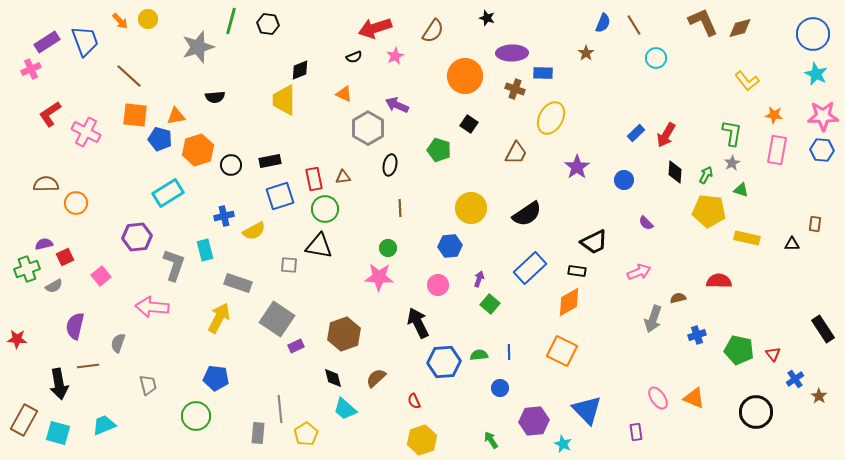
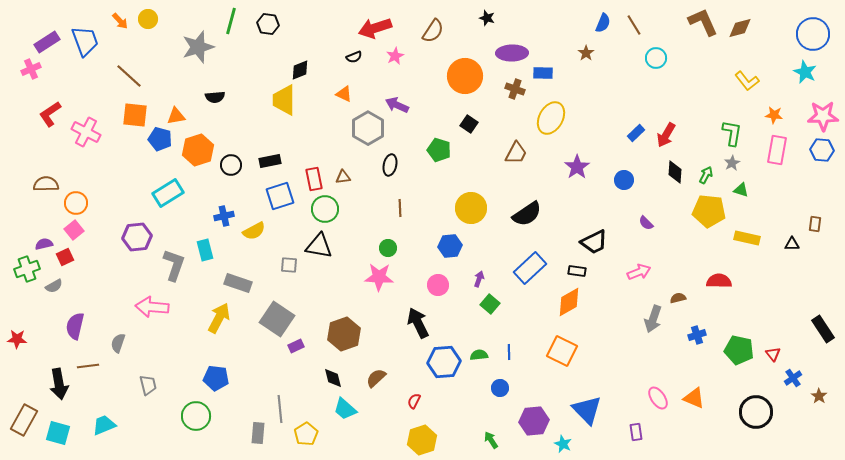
cyan star at (816, 74): moved 11 px left, 2 px up
pink square at (101, 276): moved 27 px left, 46 px up
blue cross at (795, 379): moved 2 px left, 1 px up
red semicircle at (414, 401): rotated 49 degrees clockwise
